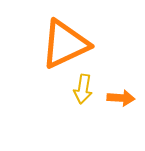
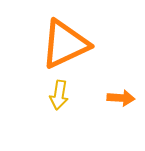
yellow arrow: moved 24 px left, 6 px down
